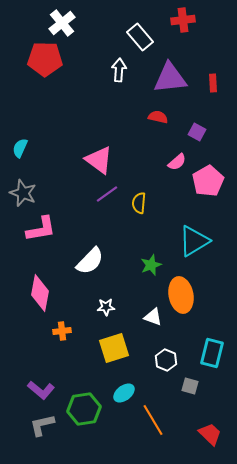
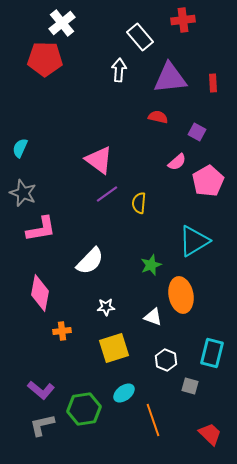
orange line: rotated 12 degrees clockwise
